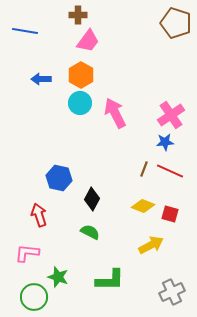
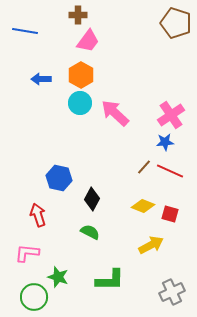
pink arrow: rotated 20 degrees counterclockwise
brown line: moved 2 px up; rotated 21 degrees clockwise
red arrow: moved 1 px left
